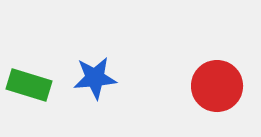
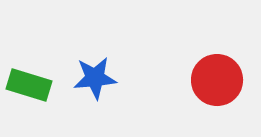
red circle: moved 6 px up
